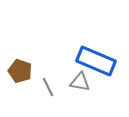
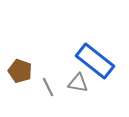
blue rectangle: moved 1 px left; rotated 15 degrees clockwise
gray triangle: moved 2 px left, 1 px down
